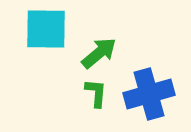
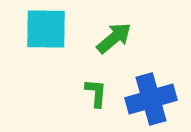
green arrow: moved 15 px right, 15 px up
blue cross: moved 2 px right, 5 px down
